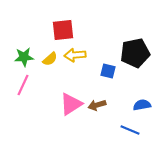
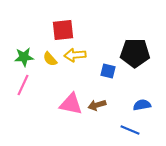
black pentagon: rotated 12 degrees clockwise
yellow semicircle: rotated 91 degrees clockwise
pink triangle: rotated 45 degrees clockwise
